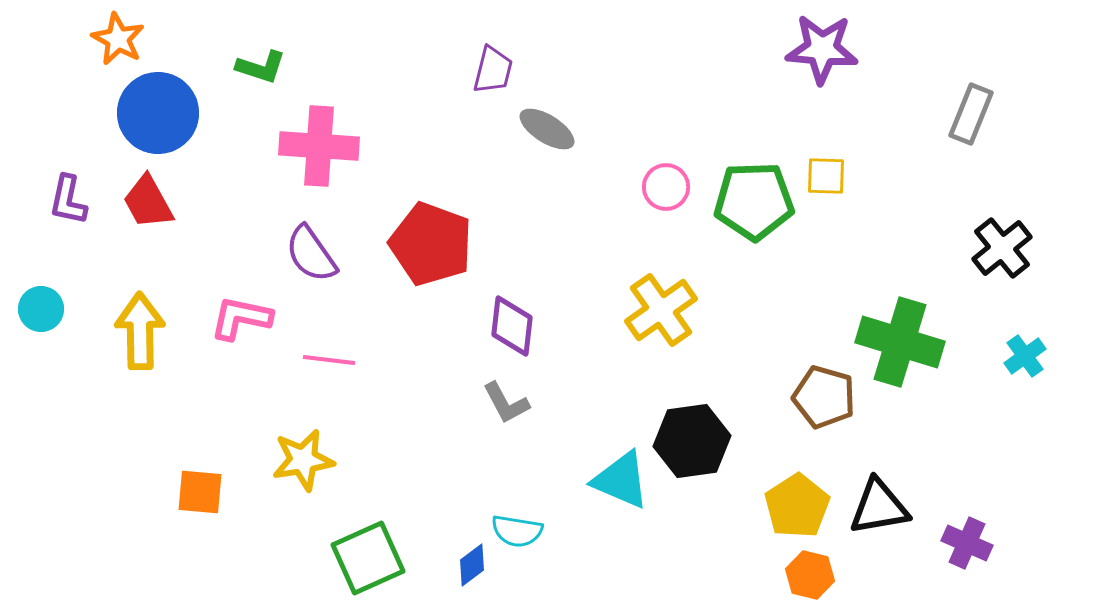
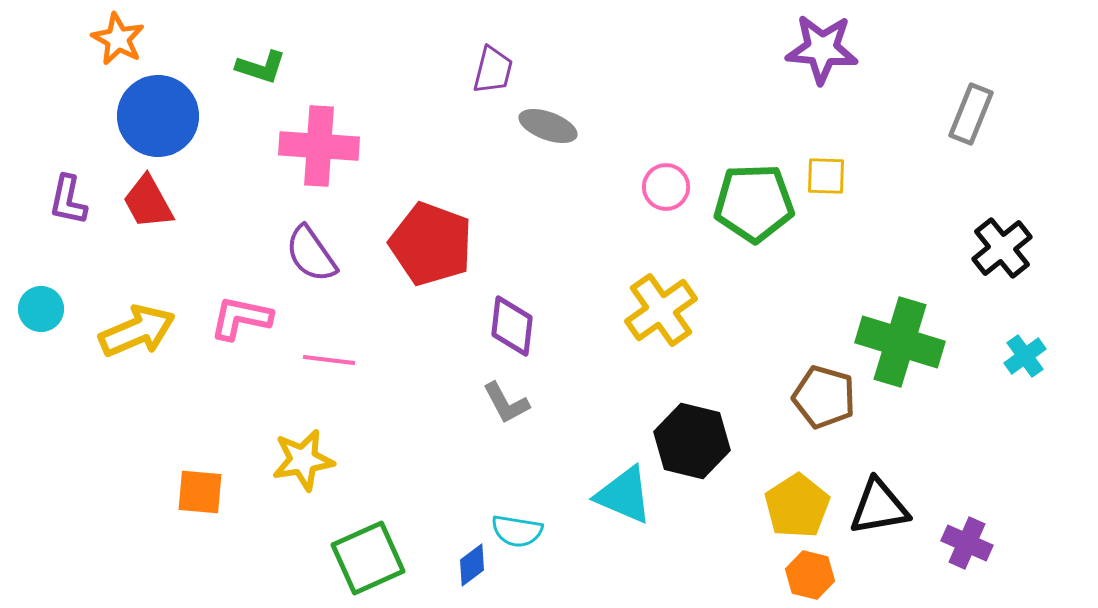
blue circle: moved 3 px down
gray ellipse: moved 1 px right, 3 px up; rotated 12 degrees counterclockwise
green pentagon: moved 2 px down
yellow arrow: moved 3 px left; rotated 68 degrees clockwise
black hexagon: rotated 22 degrees clockwise
cyan triangle: moved 3 px right, 15 px down
